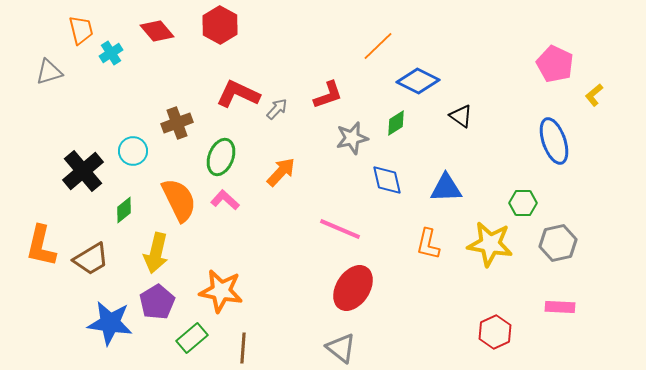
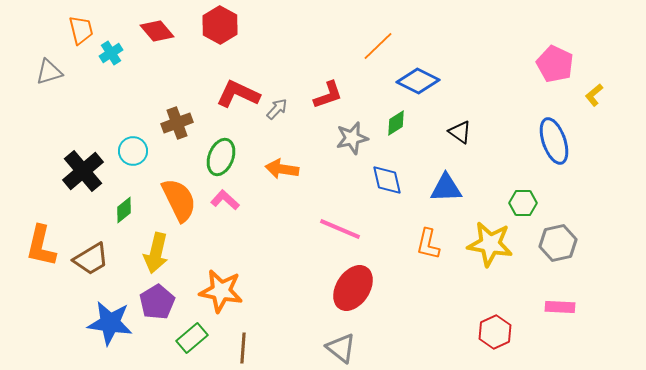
black triangle at (461, 116): moved 1 px left, 16 px down
orange arrow at (281, 172): moved 1 px right, 3 px up; rotated 124 degrees counterclockwise
